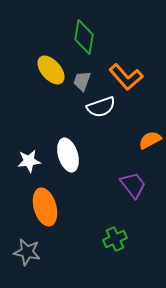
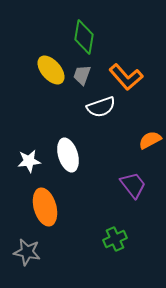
gray trapezoid: moved 6 px up
